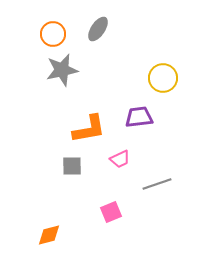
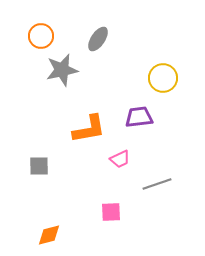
gray ellipse: moved 10 px down
orange circle: moved 12 px left, 2 px down
gray square: moved 33 px left
pink square: rotated 20 degrees clockwise
